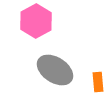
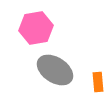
pink hexagon: moved 7 px down; rotated 20 degrees clockwise
